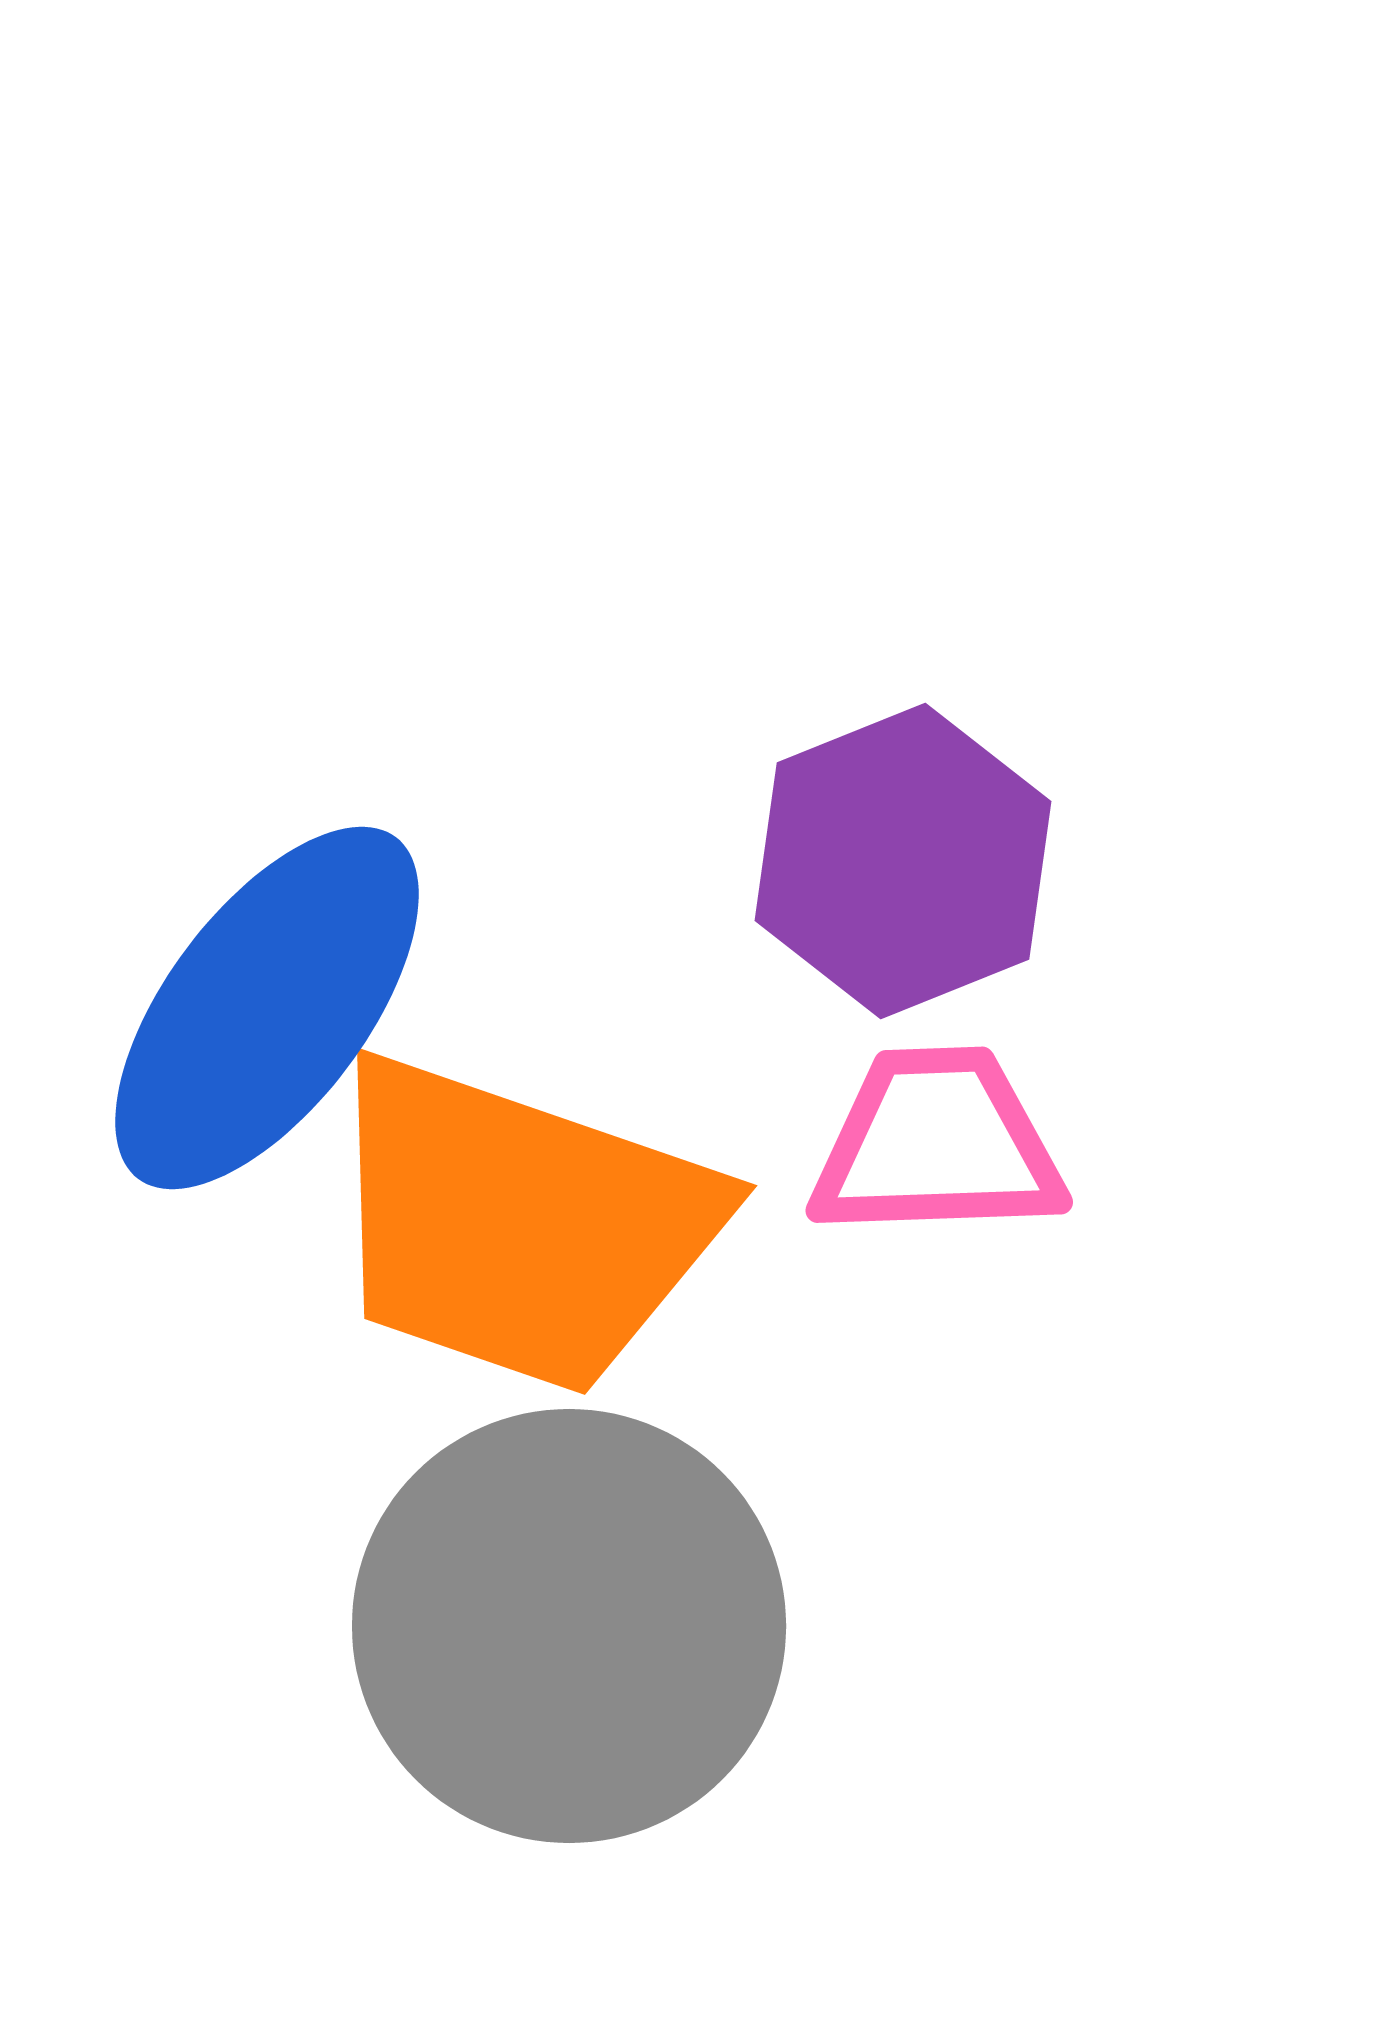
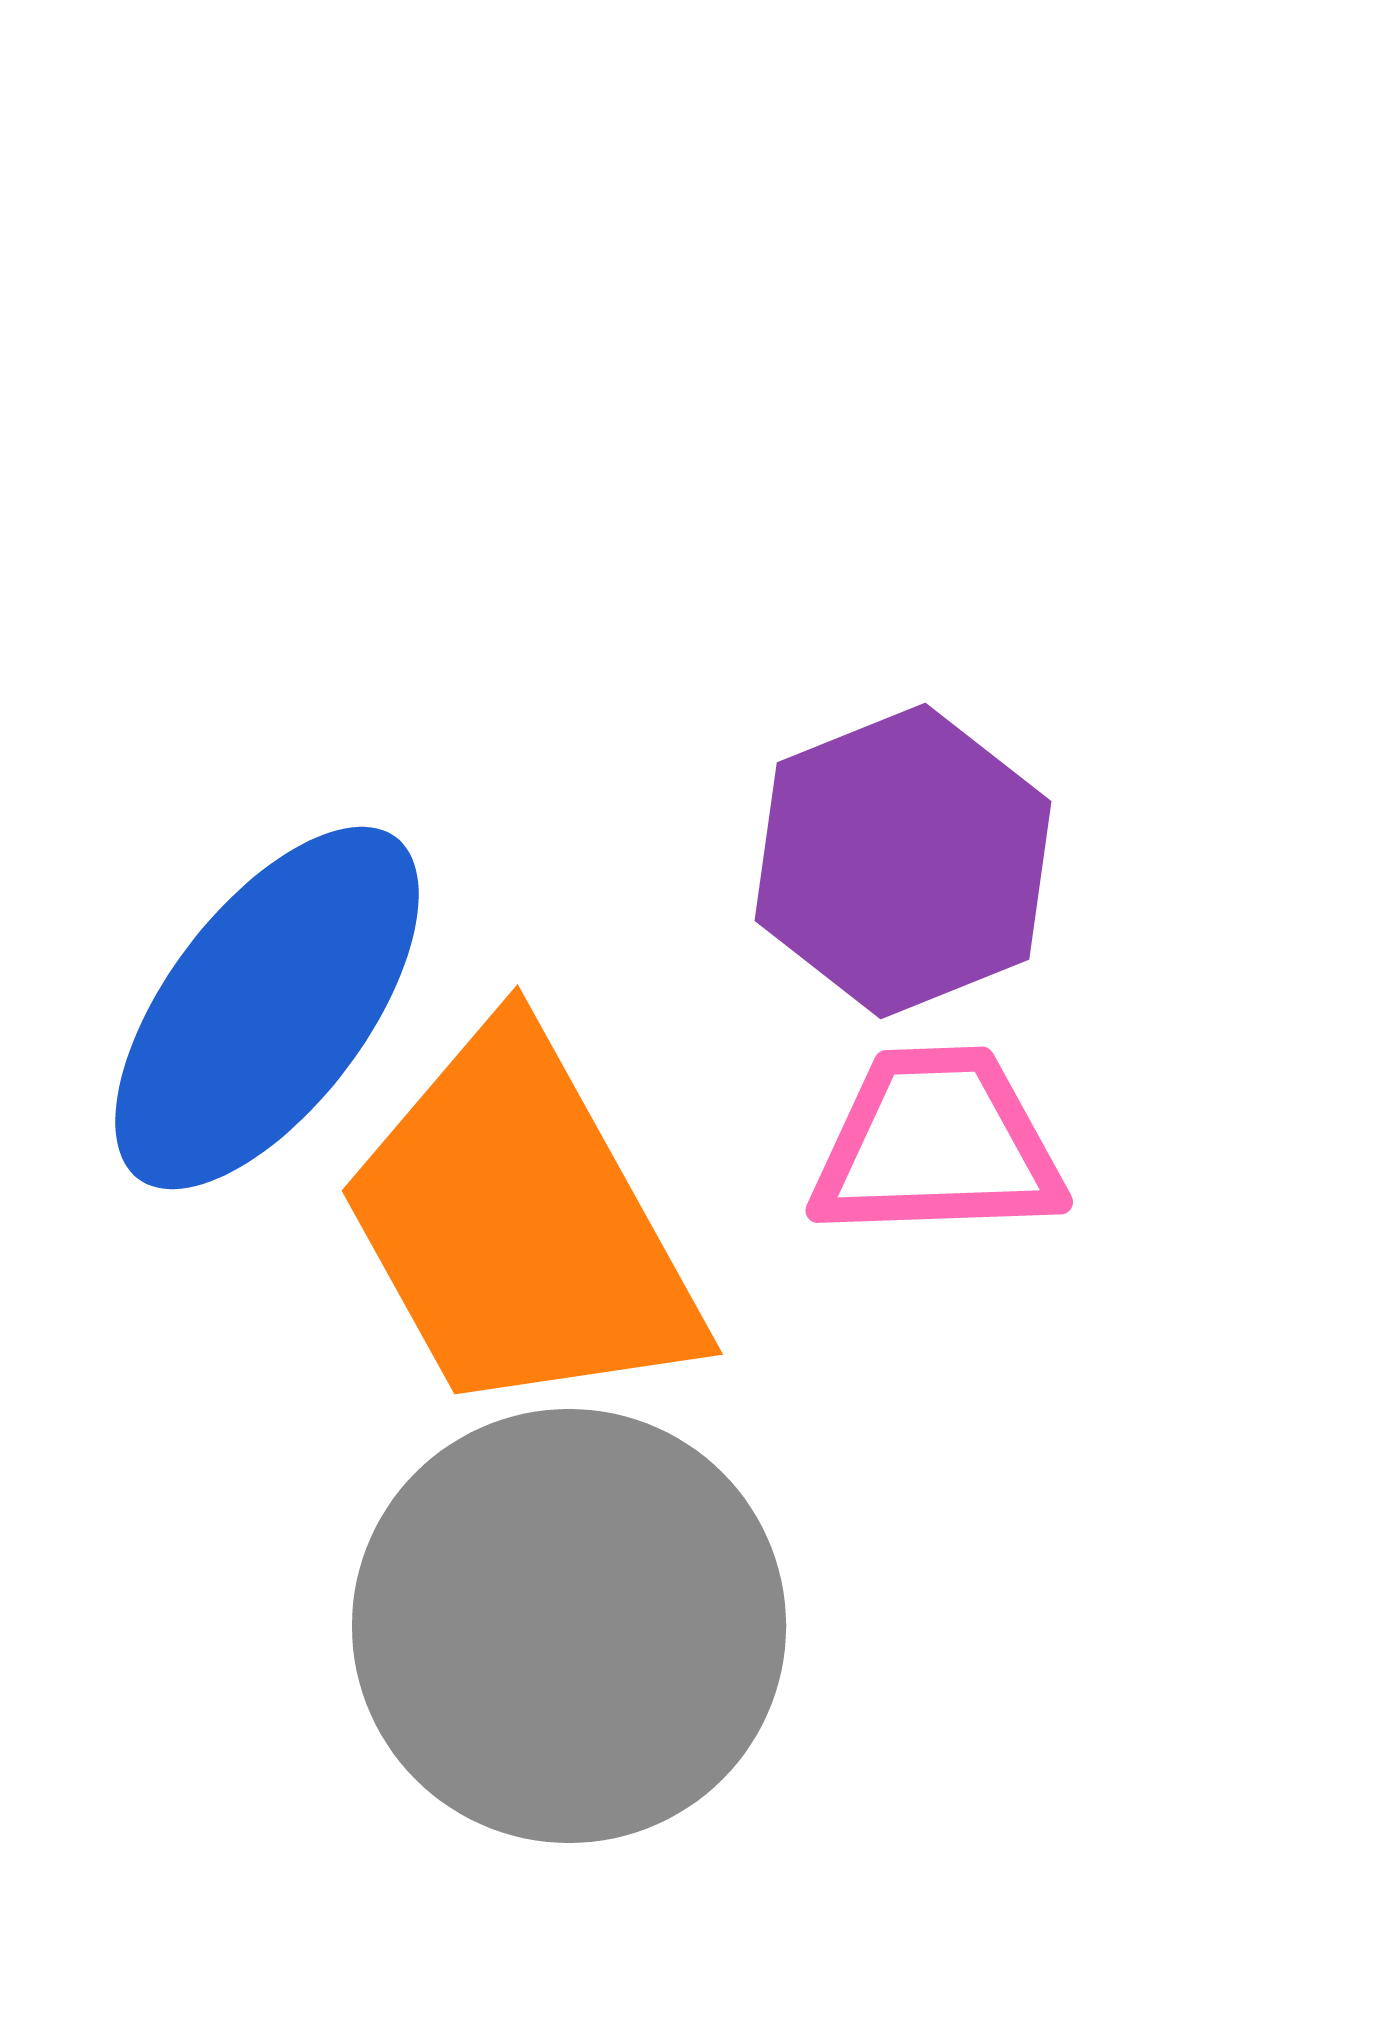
orange trapezoid: rotated 42 degrees clockwise
